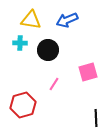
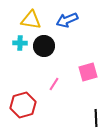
black circle: moved 4 px left, 4 px up
